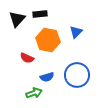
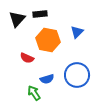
blue triangle: moved 1 px right
blue semicircle: moved 2 px down
green arrow: rotated 105 degrees counterclockwise
